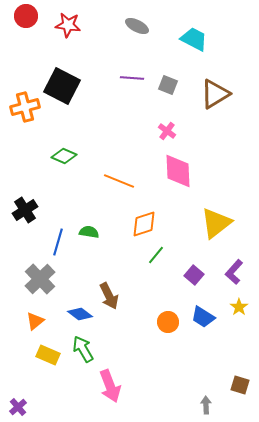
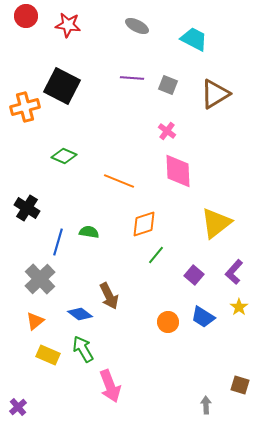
black cross: moved 2 px right, 2 px up; rotated 25 degrees counterclockwise
